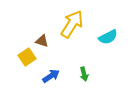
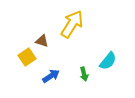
cyan semicircle: moved 24 px down; rotated 24 degrees counterclockwise
